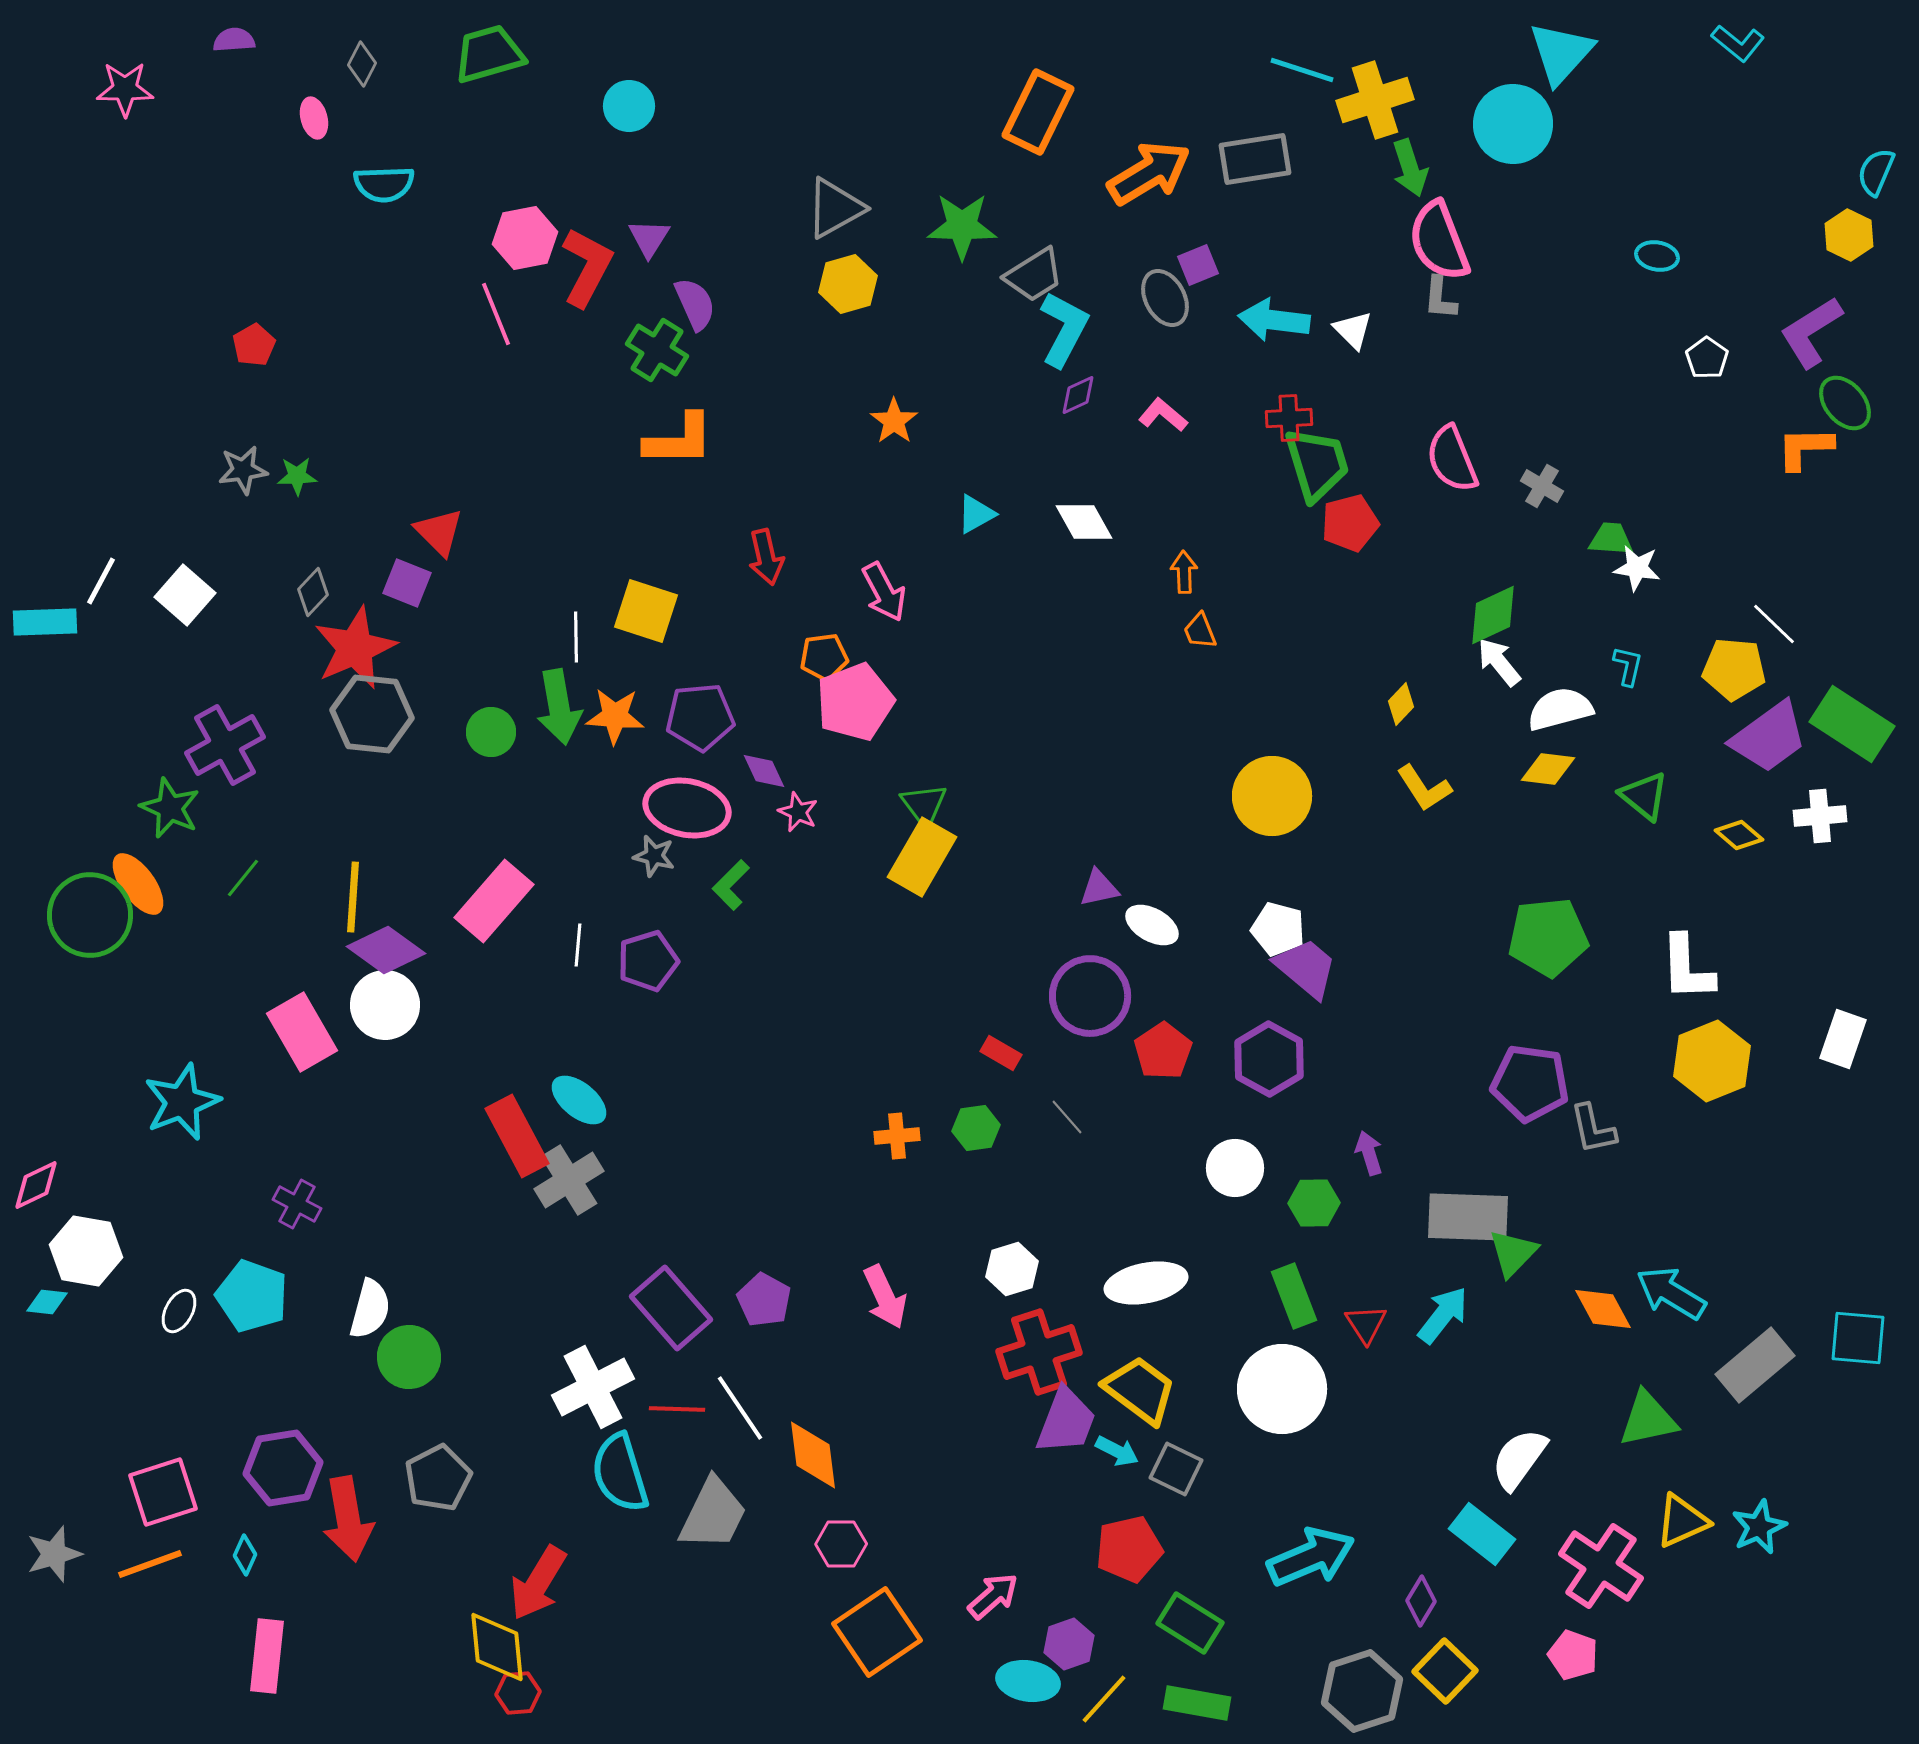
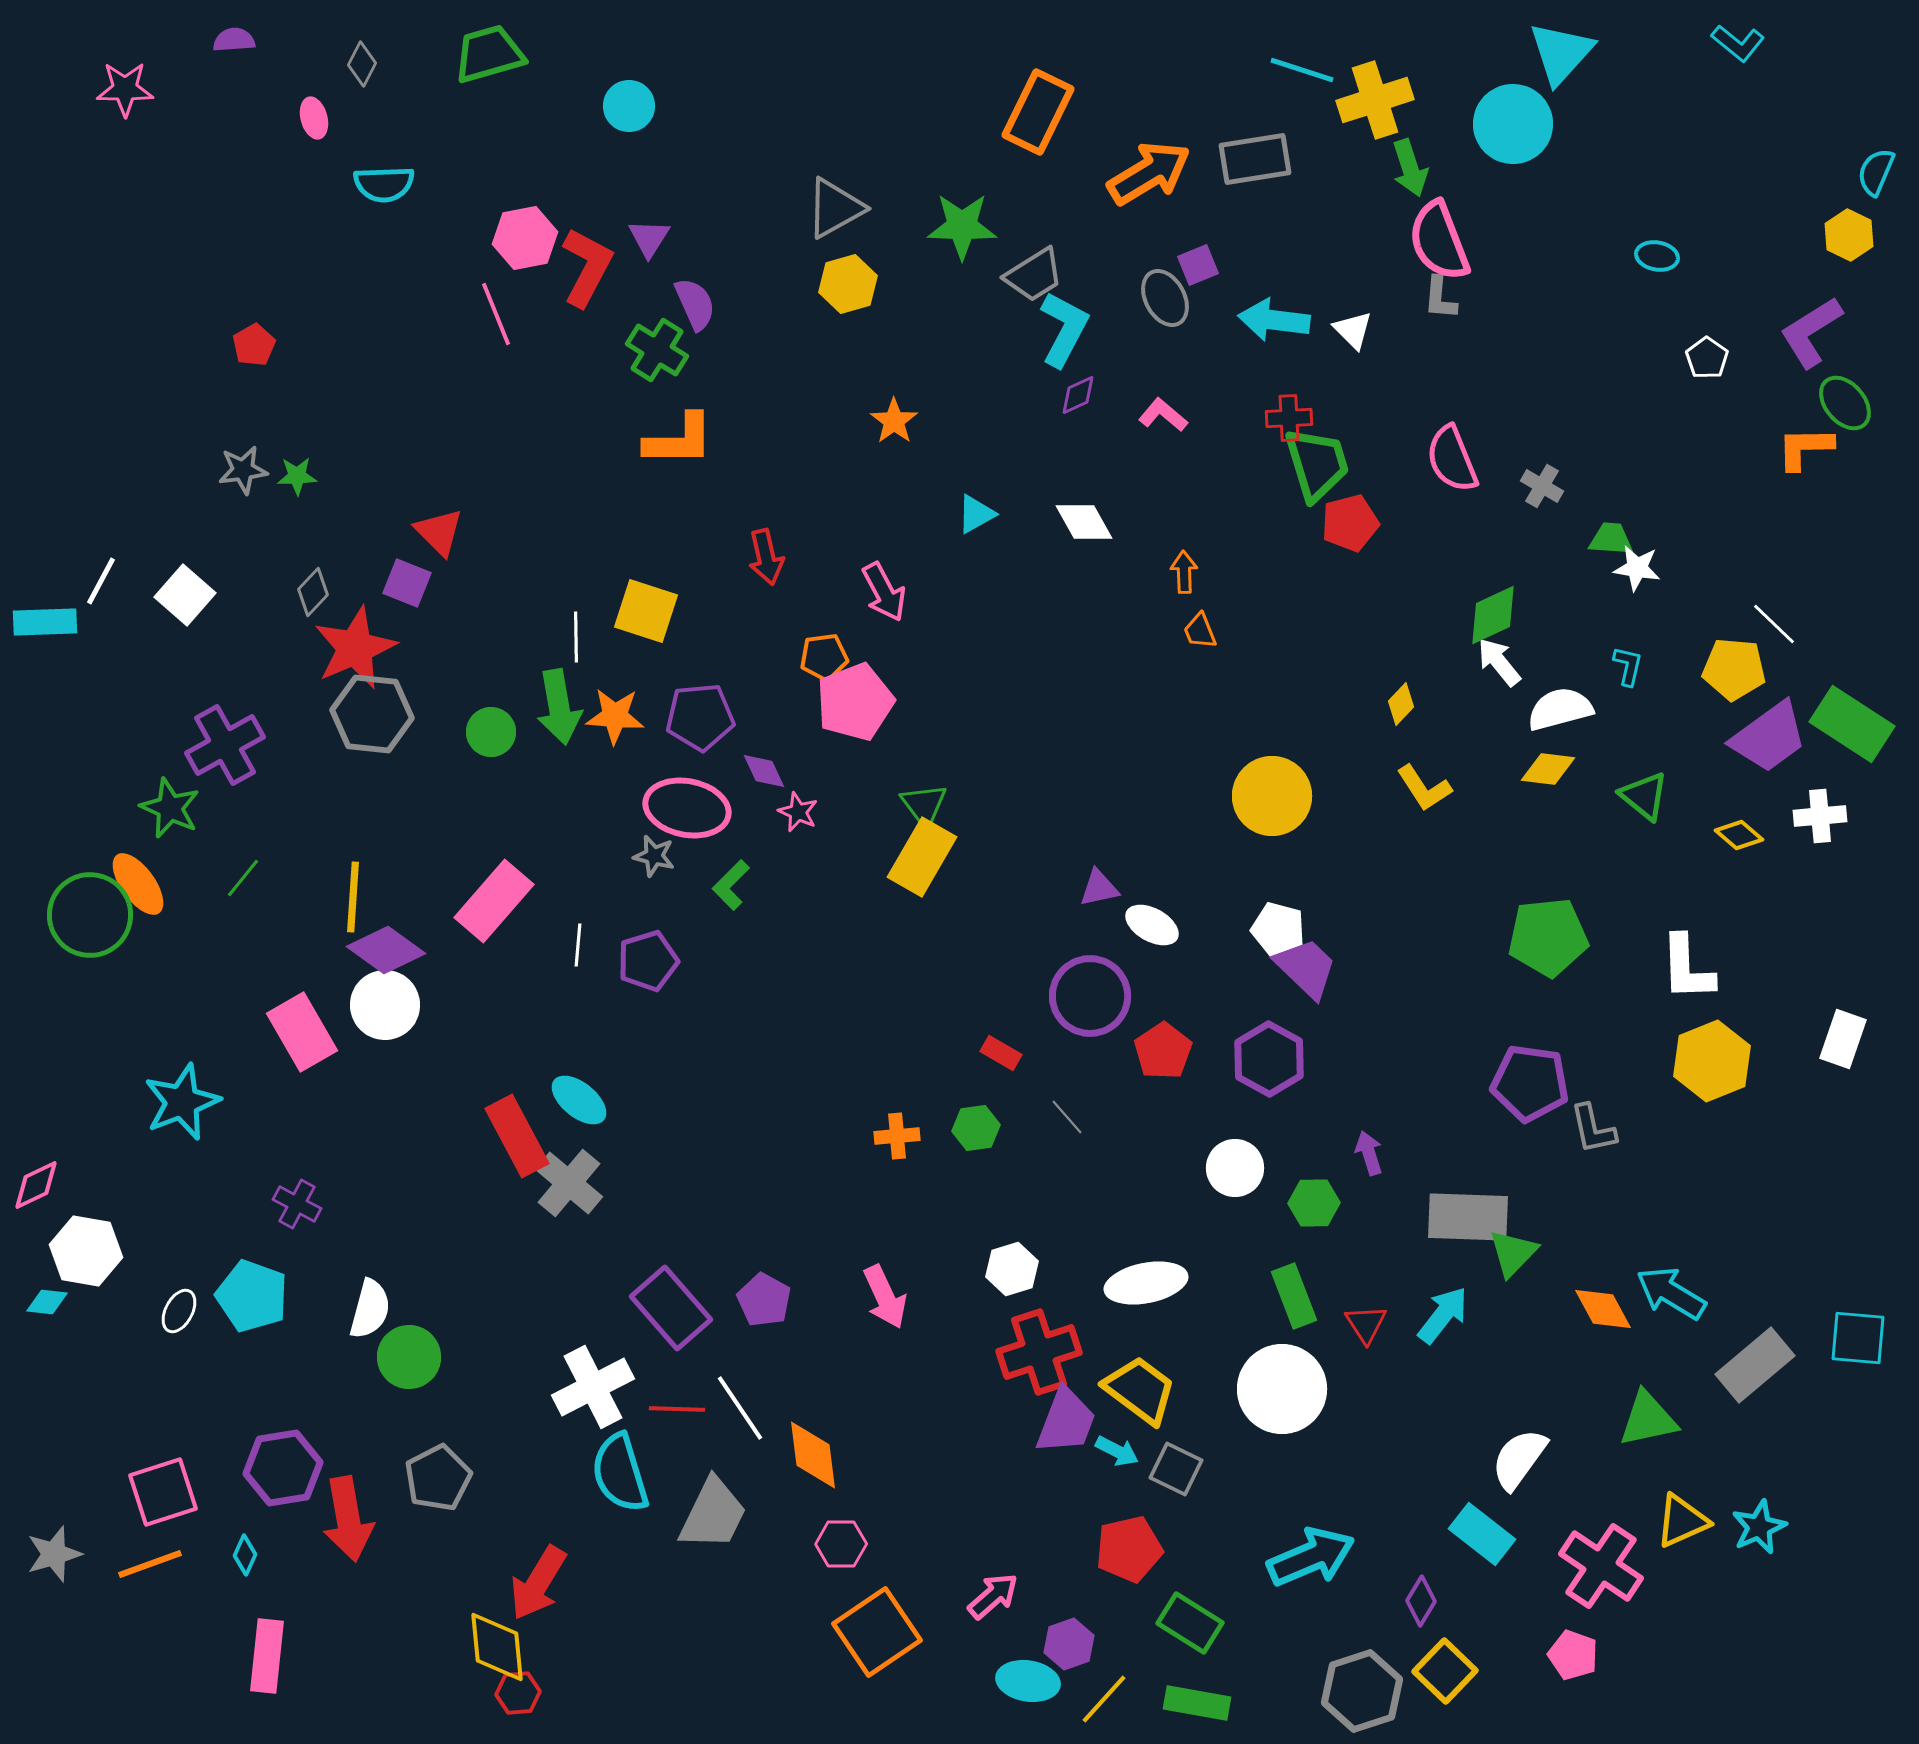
purple trapezoid at (1306, 968): rotated 4 degrees clockwise
gray cross at (569, 1180): moved 3 px down; rotated 18 degrees counterclockwise
